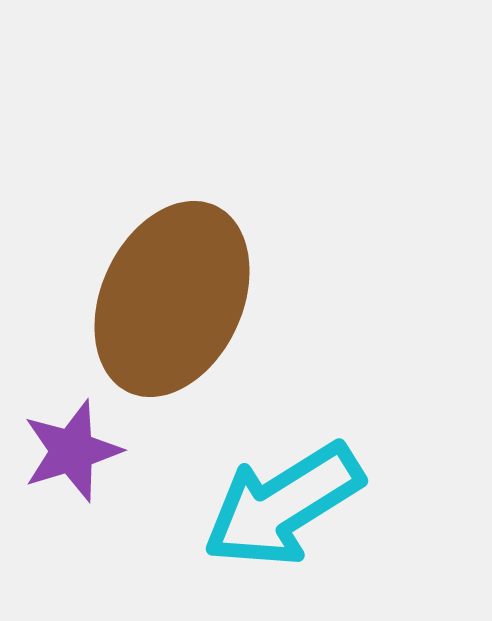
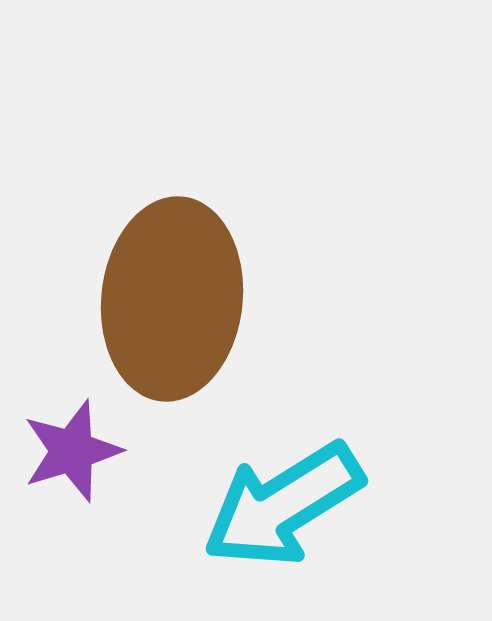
brown ellipse: rotated 19 degrees counterclockwise
